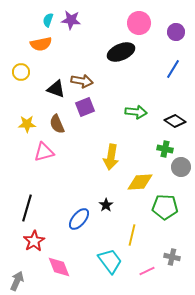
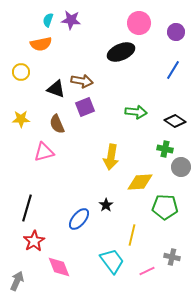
blue line: moved 1 px down
yellow star: moved 6 px left, 5 px up
cyan trapezoid: moved 2 px right
